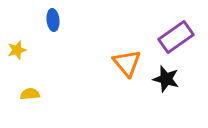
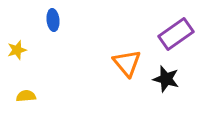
purple rectangle: moved 3 px up
yellow semicircle: moved 4 px left, 2 px down
